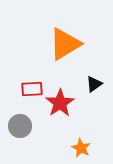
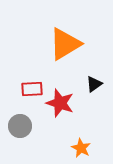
red star: rotated 20 degrees counterclockwise
